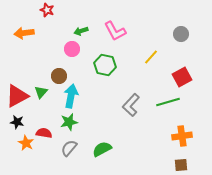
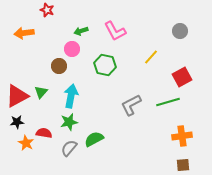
gray circle: moved 1 px left, 3 px up
brown circle: moved 10 px up
gray L-shape: rotated 20 degrees clockwise
black star: rotated 16 degrees counterclockwise
green semicircle: moved 8 px left, 10 px up
brown square: moved 2 px right
